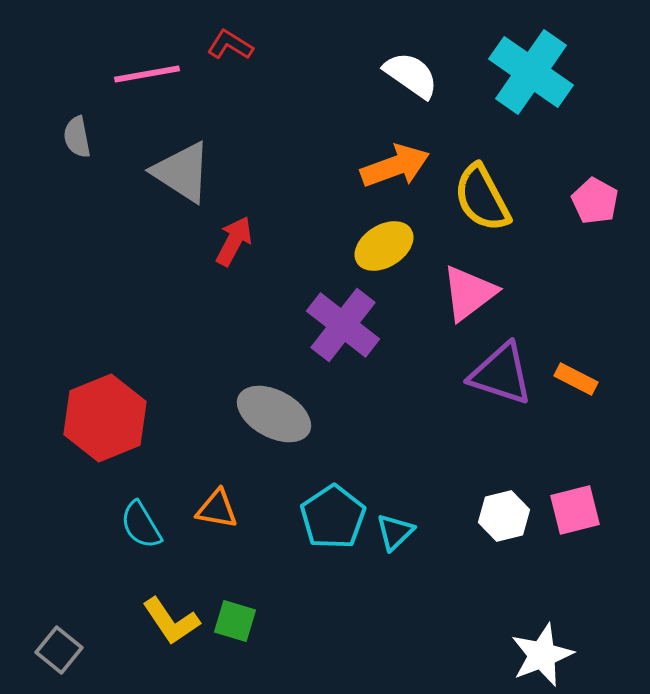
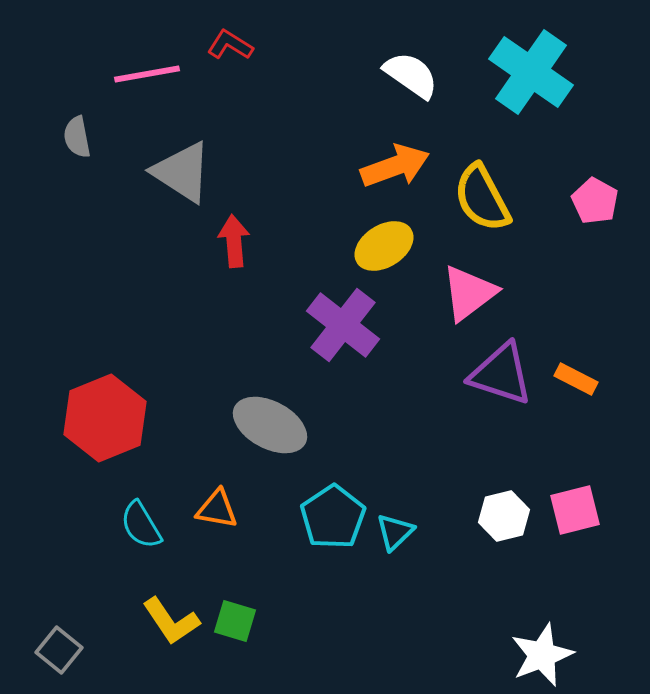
red arrow: rotated 33 degrees counterclockwise
gray ellipse: moved 4 px left, 11 px down
